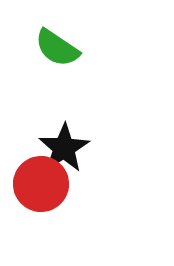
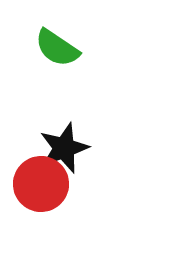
black star: rotated 12 degrees clockwise
